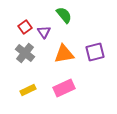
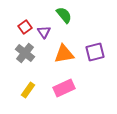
yellow rectangle: rotated 28 degrees counterclockwise
